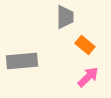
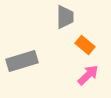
gray rectangle: rotated 12 degrees counterclockwise
pink arrow: moved 2 px up
